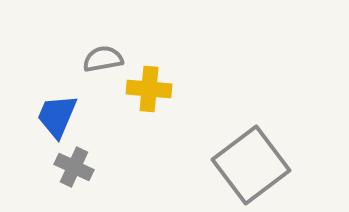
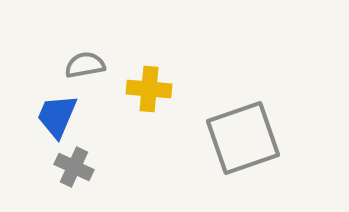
gray semicircle: moved 18 px left, 6 px down
gray square: moved 8 px left, 27 px up; rotated 18 degrees clockwise
